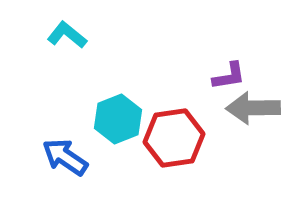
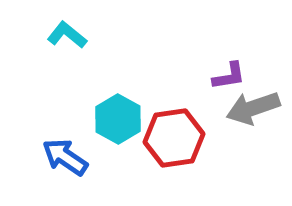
gray arrow: rotated 18 degrees counterclockwise
cyan hexagon: rotated 9 degrees counterclockwise
